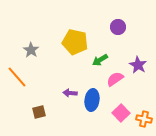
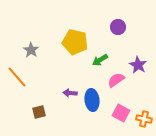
pink semicircle: moved 1 px right, 1 px down
blue ellipse: rotated 15 degrees counterclockwise
pink square: rotated 18 degrees counterclockwise
